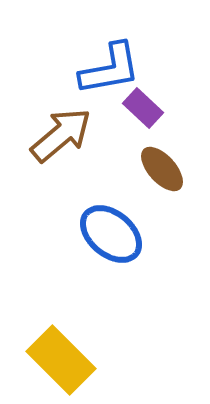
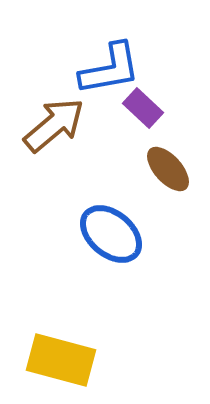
brown arrow: moved 7 px left, 10 px up
brown ellipse: moved 6 px right
yellow rectangle: rotated 30 degrees counterclockwise
